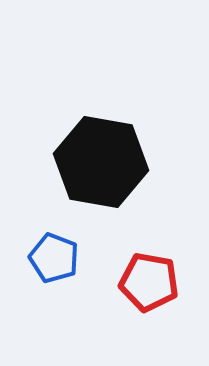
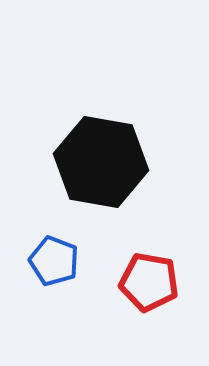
blue pentagon: moved 3 px down
